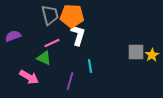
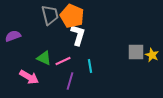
orange pentagon: rotated 20 degrees clockwise
pink line: moved 11 px right, 18 px down
yellow star: rotated 16 degrees counterclockwise
